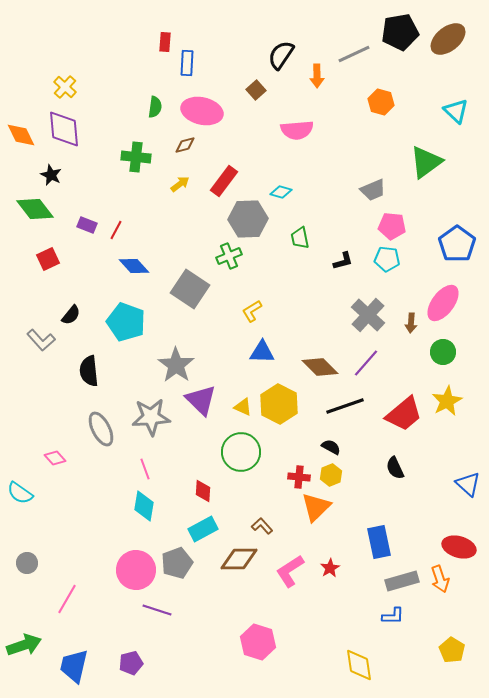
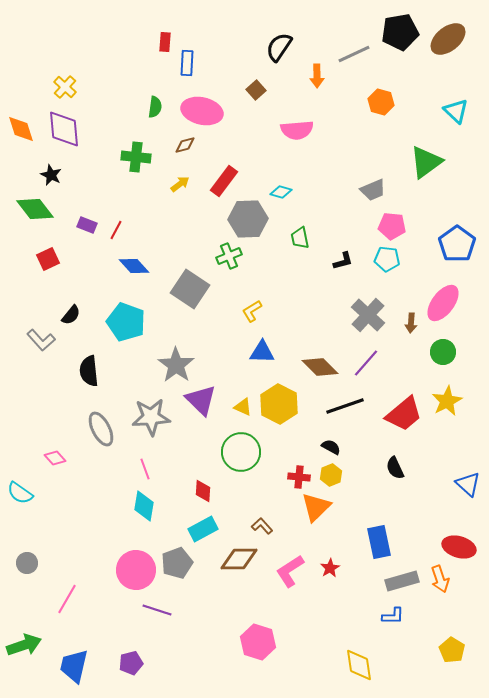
black semicircle at (281, 55): moved 2 px left, 8 px up
orange diamond at (21, 135): moved 6 px up; rotated 8 degrees clockwise
